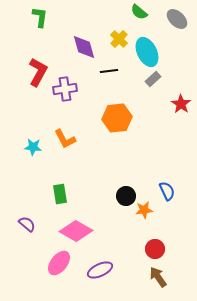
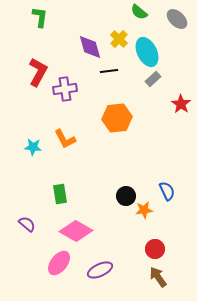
purple diamond: moved 6 px right
